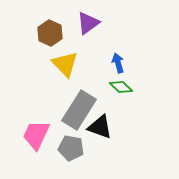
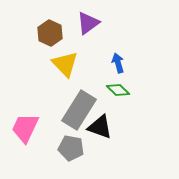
green diamond: moved 3 px left, 3 px down
pink trapezoid: moved 11 px left, 7 px up
